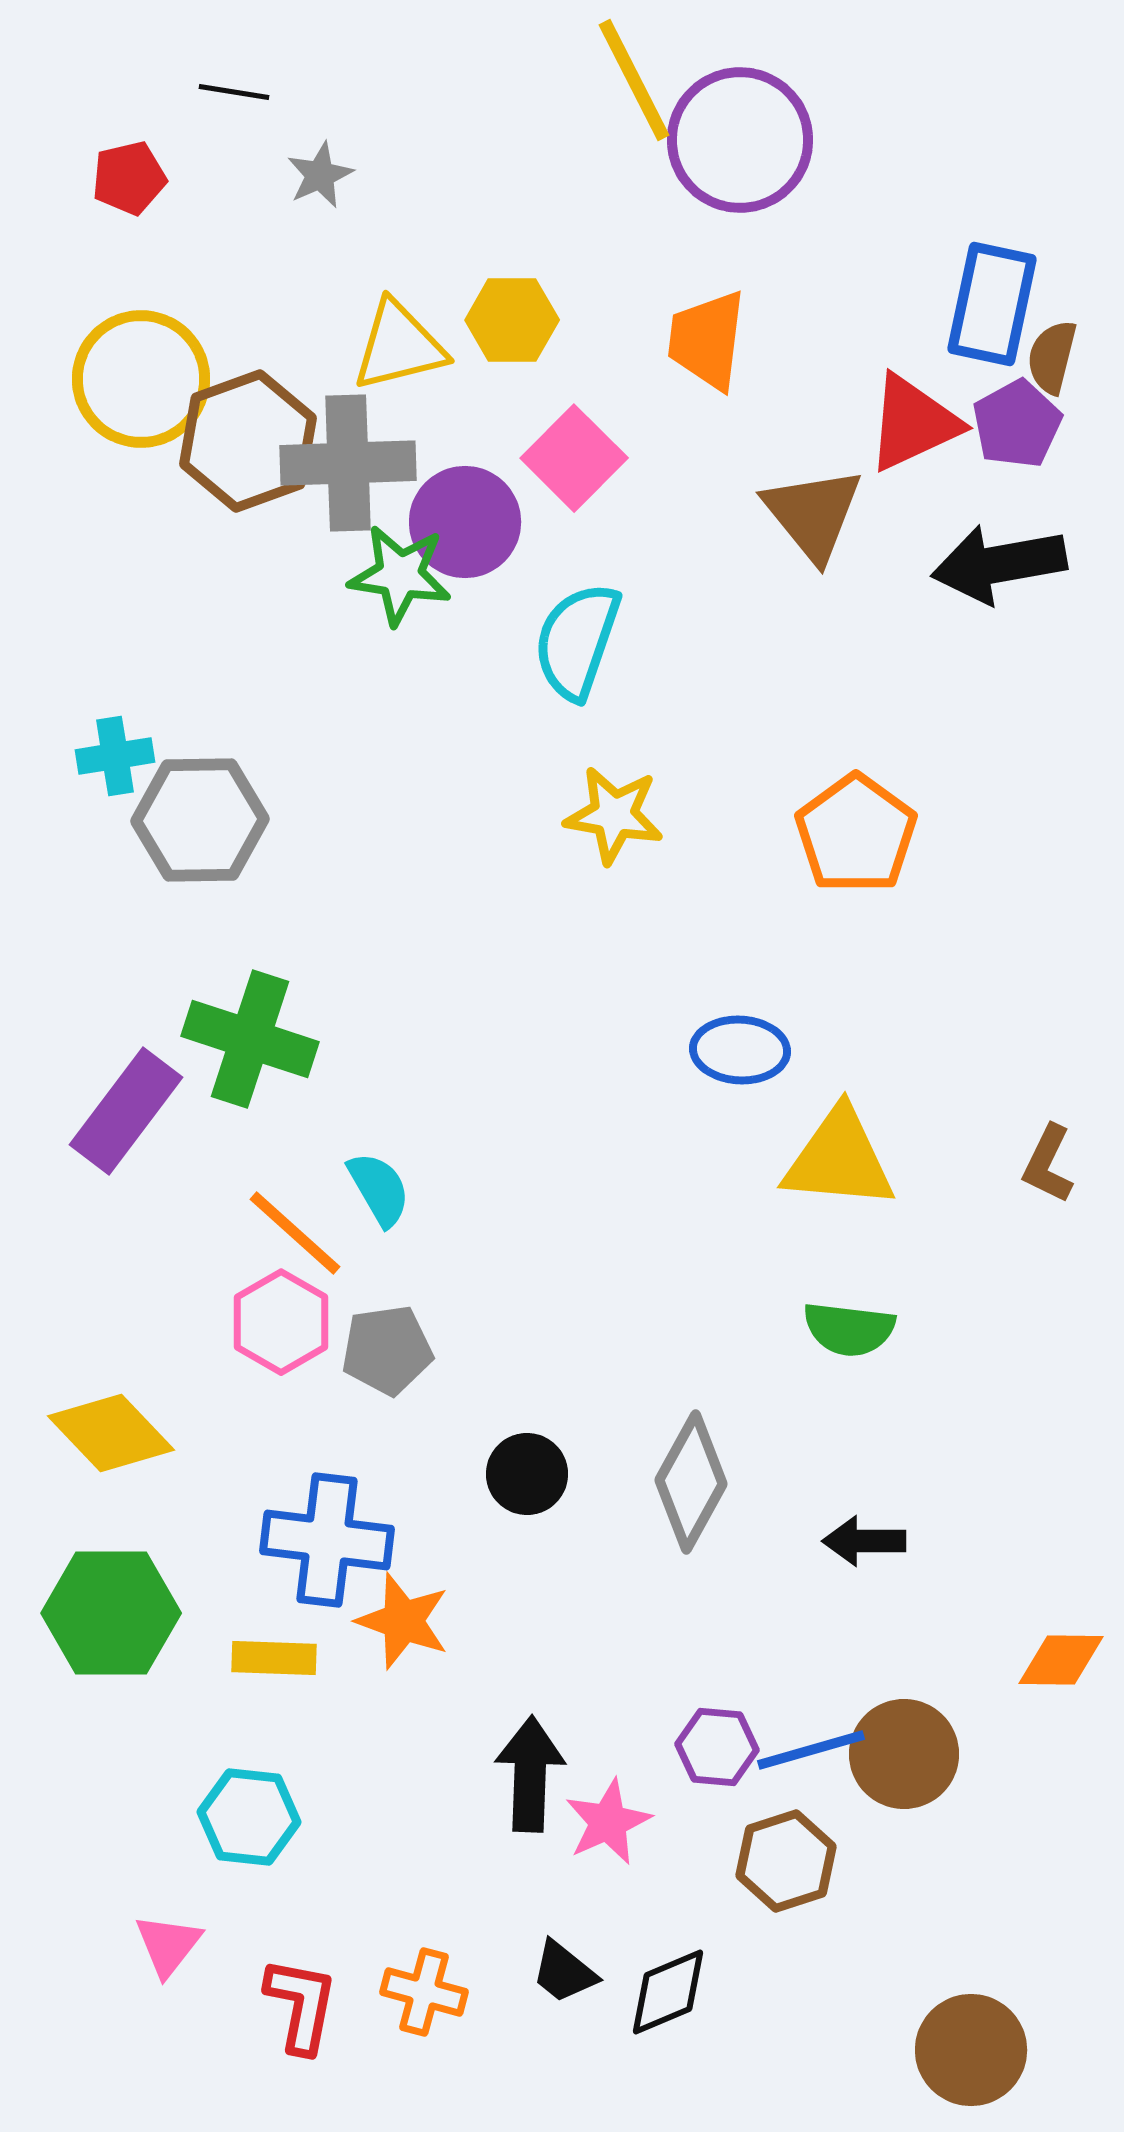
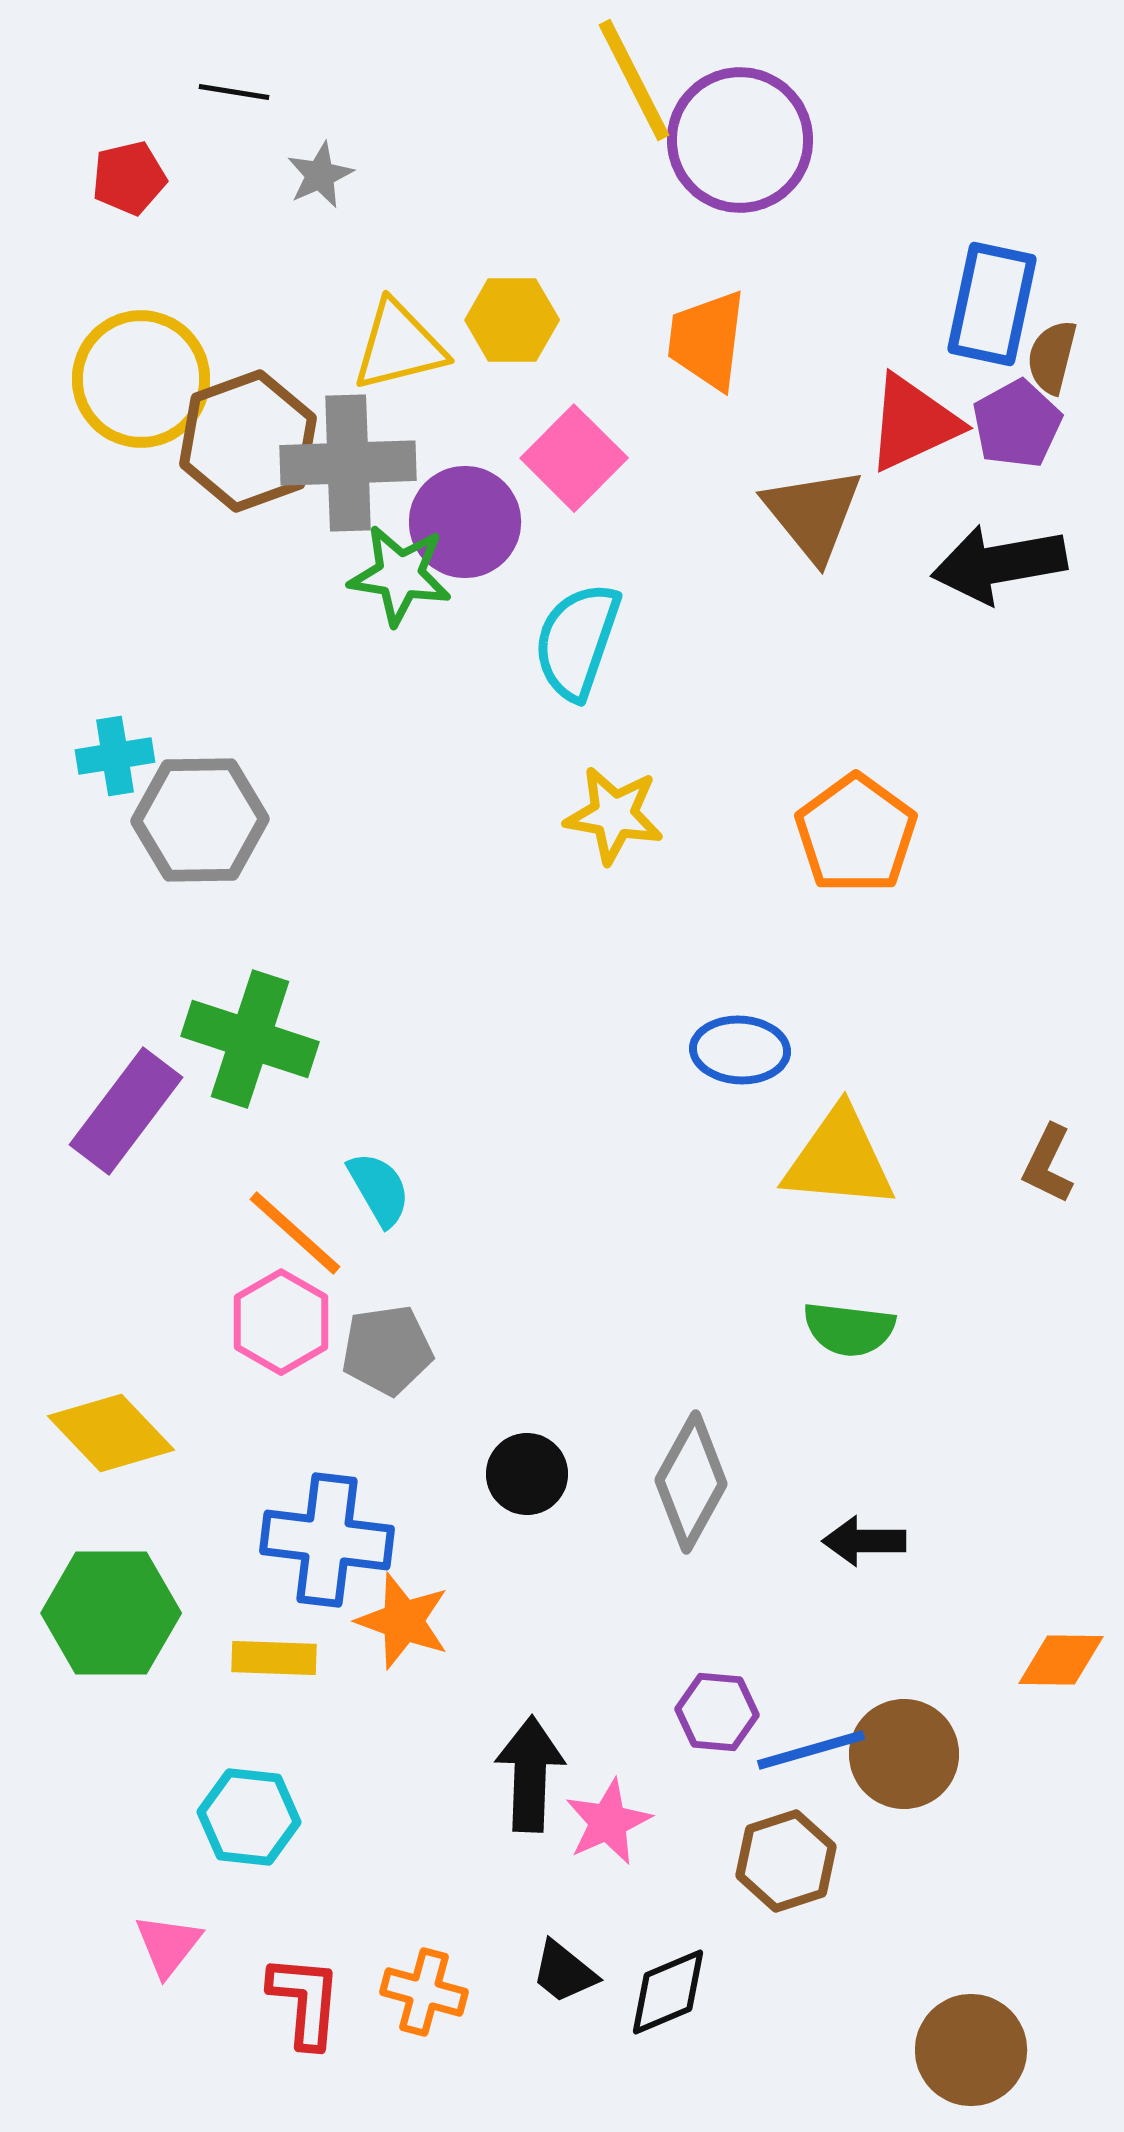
purple hexagon at (717, 1747): moved 35 px up
red L-shape at (301, 2005): moved 4 px right, 4 px up; rotated 6 degrees counterclockwise
